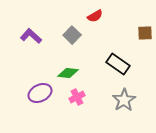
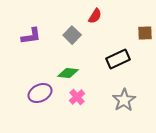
red semicircle: rotated 28 degrees counterclockwise
purple L-shape: rotated 130 degrees clockwise
black rectangle: moved 5 px up; rotated 60 degrees counterclockwise
pink cross: rotated 14 degrees counterclockwise
